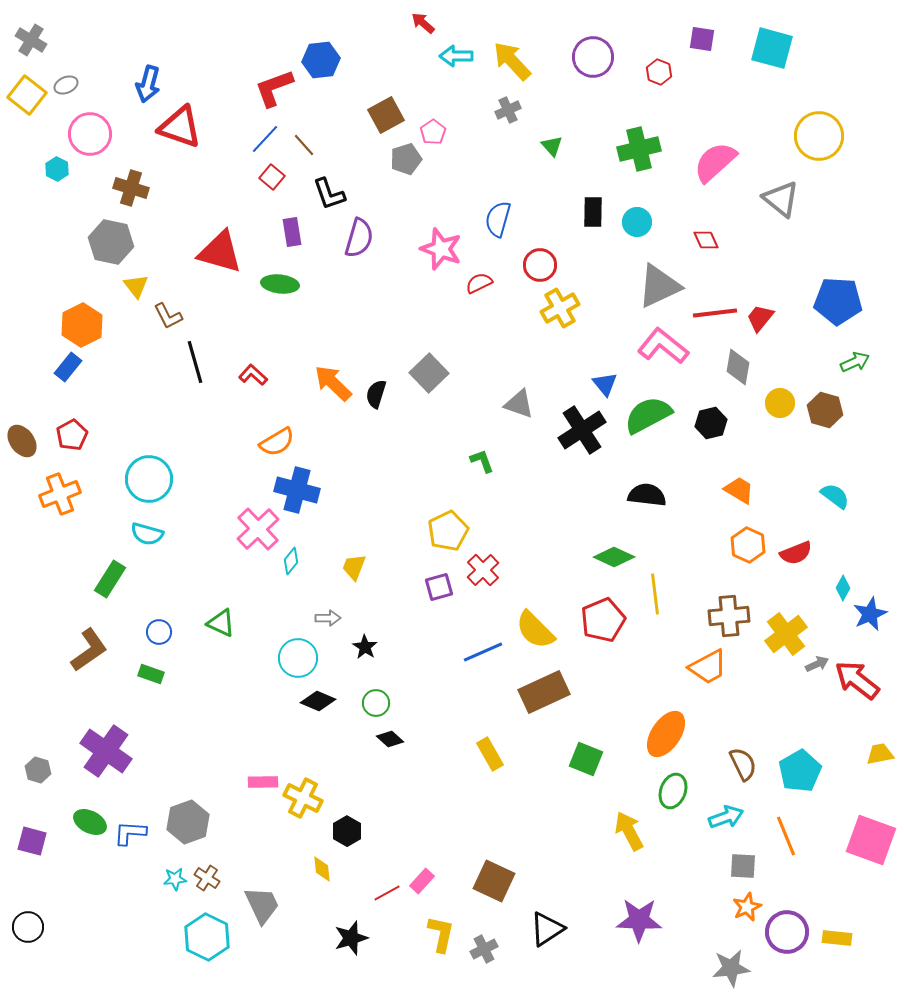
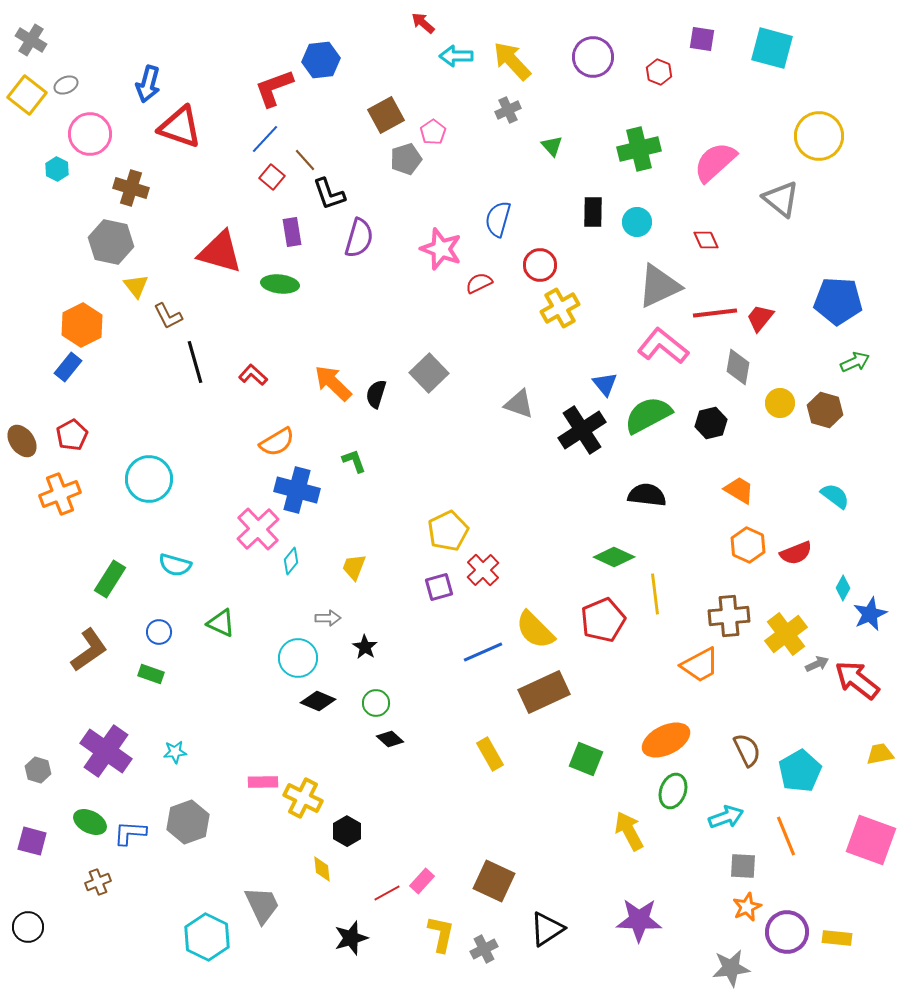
brown line at (304, 145): moved 1 px right, 15 px down
green L-shape at (482, 461): moved 128 px left
cyan semicircle at (147, 534): moved 28 px right, 31 px down
orange trapezoid at (708, 667): moved 8 px left, 2 px up
orange ellipse at (666, 734): moved 6 px down; rotated 30 degrees clockwise
brown semicircle at (743, 764): moved 4 px right, 14 px up
brown cross at (207, 878): moved 109 px left, 4 px down; rotated 35 degrees clockwise
cyan star at (175, 879): moved 127 px up
